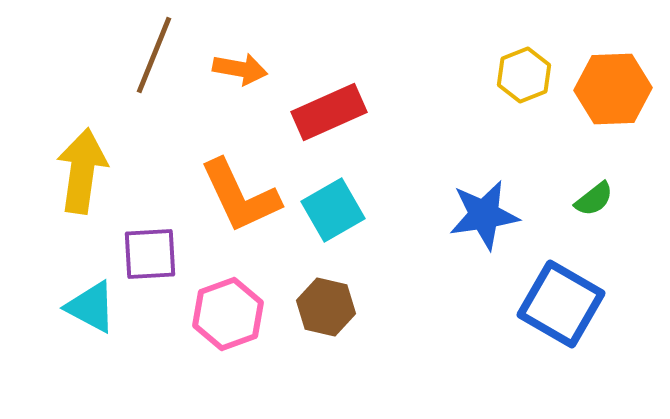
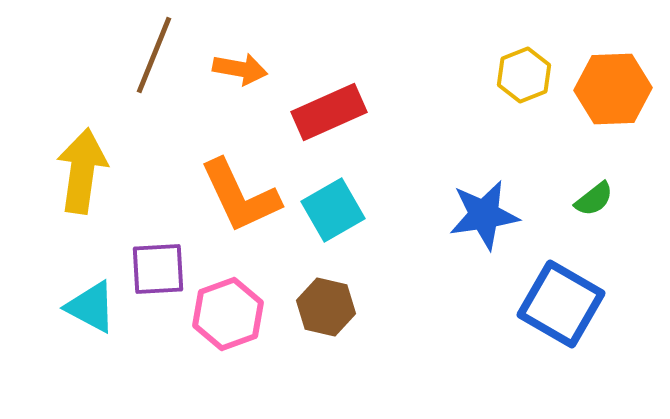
purple square: moved 8 px right, 15 px down
